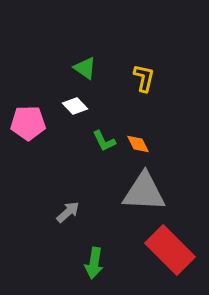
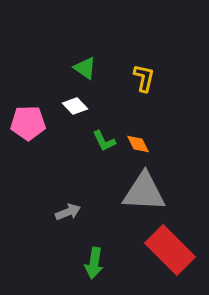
gray arrow: rotated 20 degrees clockwise
